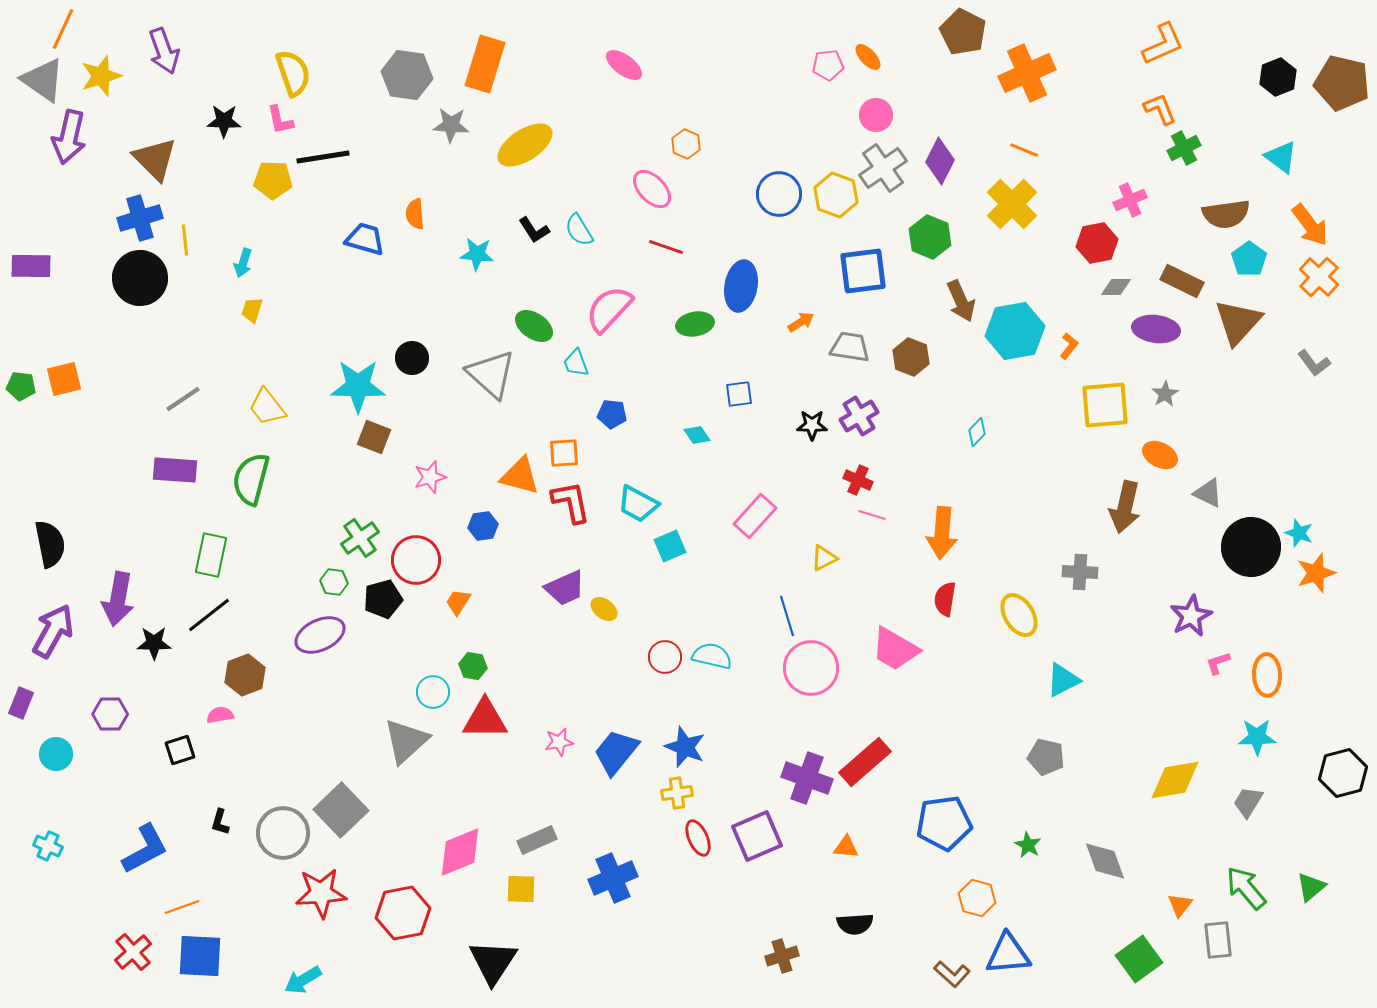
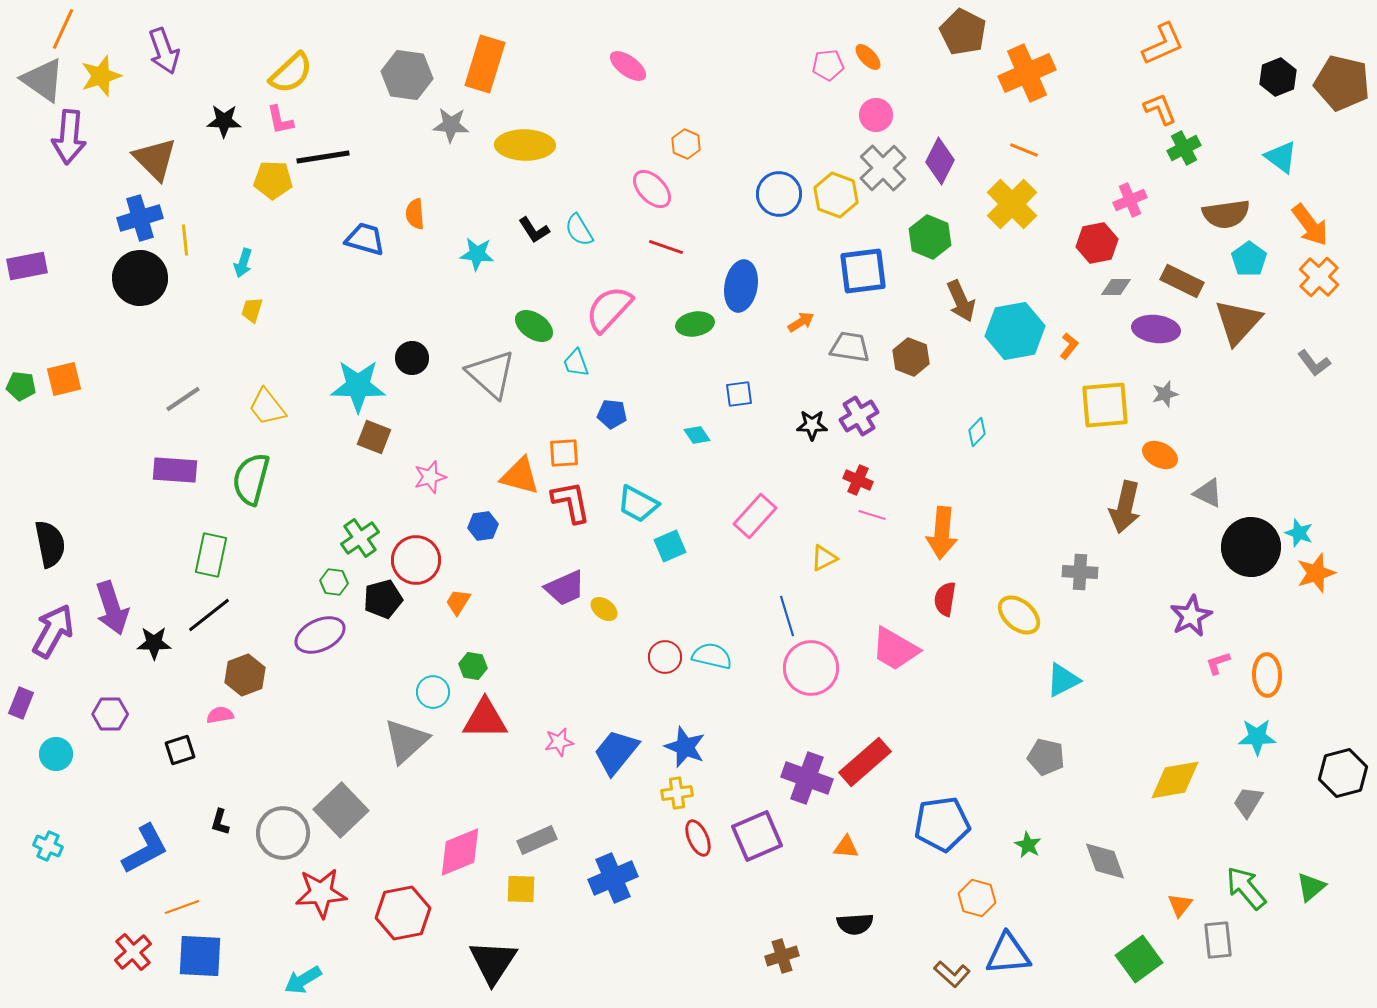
pink ellipse at (624, 65): moved 4 px right, 1 px down
yellow semicircle at (293, 73): moved 2 px left; rotated 66 degrees clockwise
purple arrow at (69, 137): rotated 8 degrees counterclockwise
yellow ellipse at (525, 145): rotated 34 degrees clockwise
gray cross at (883, 168): rotated 9 degrees counterclockwise
purple rectangle at (31, 266): moved 4 px left; rotated 12 degrees counterclockwise
gray star at (1165, 394): rotated 16 degrees clockwise
purple arrow at (118, 599): moved 6 px left, 9 px down; rotated 28 degrees counterclockwise
yellow ellipse at (1019, 615): rotated 18 degrees counterclockwise
blue pentagon at (944, 823): moved 2 px left, 1 px down
